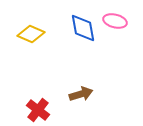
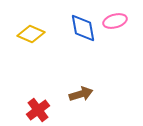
pink ellipse: rotated 30 degrees counterclockwise
red cross: rotated 15 degrees clockwise
